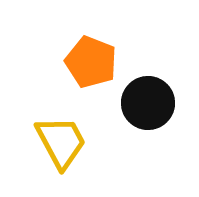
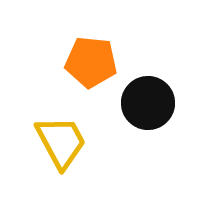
orange pentagon: rotated 15 degrees counterclockwise
